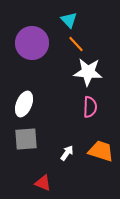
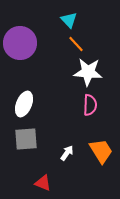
purple circle: moved 12 px left
pink semicircle: moved 2 px up
orange trapezoid: rotated 40 degrees clockwise
